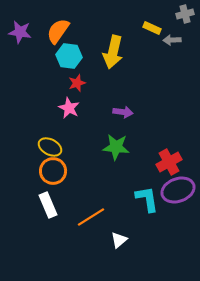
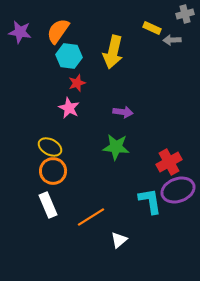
cyan L-shape: moved 3 px right, 2 px down
